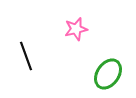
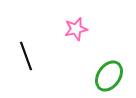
green ellipse: moved 1 px right, 2 px down
